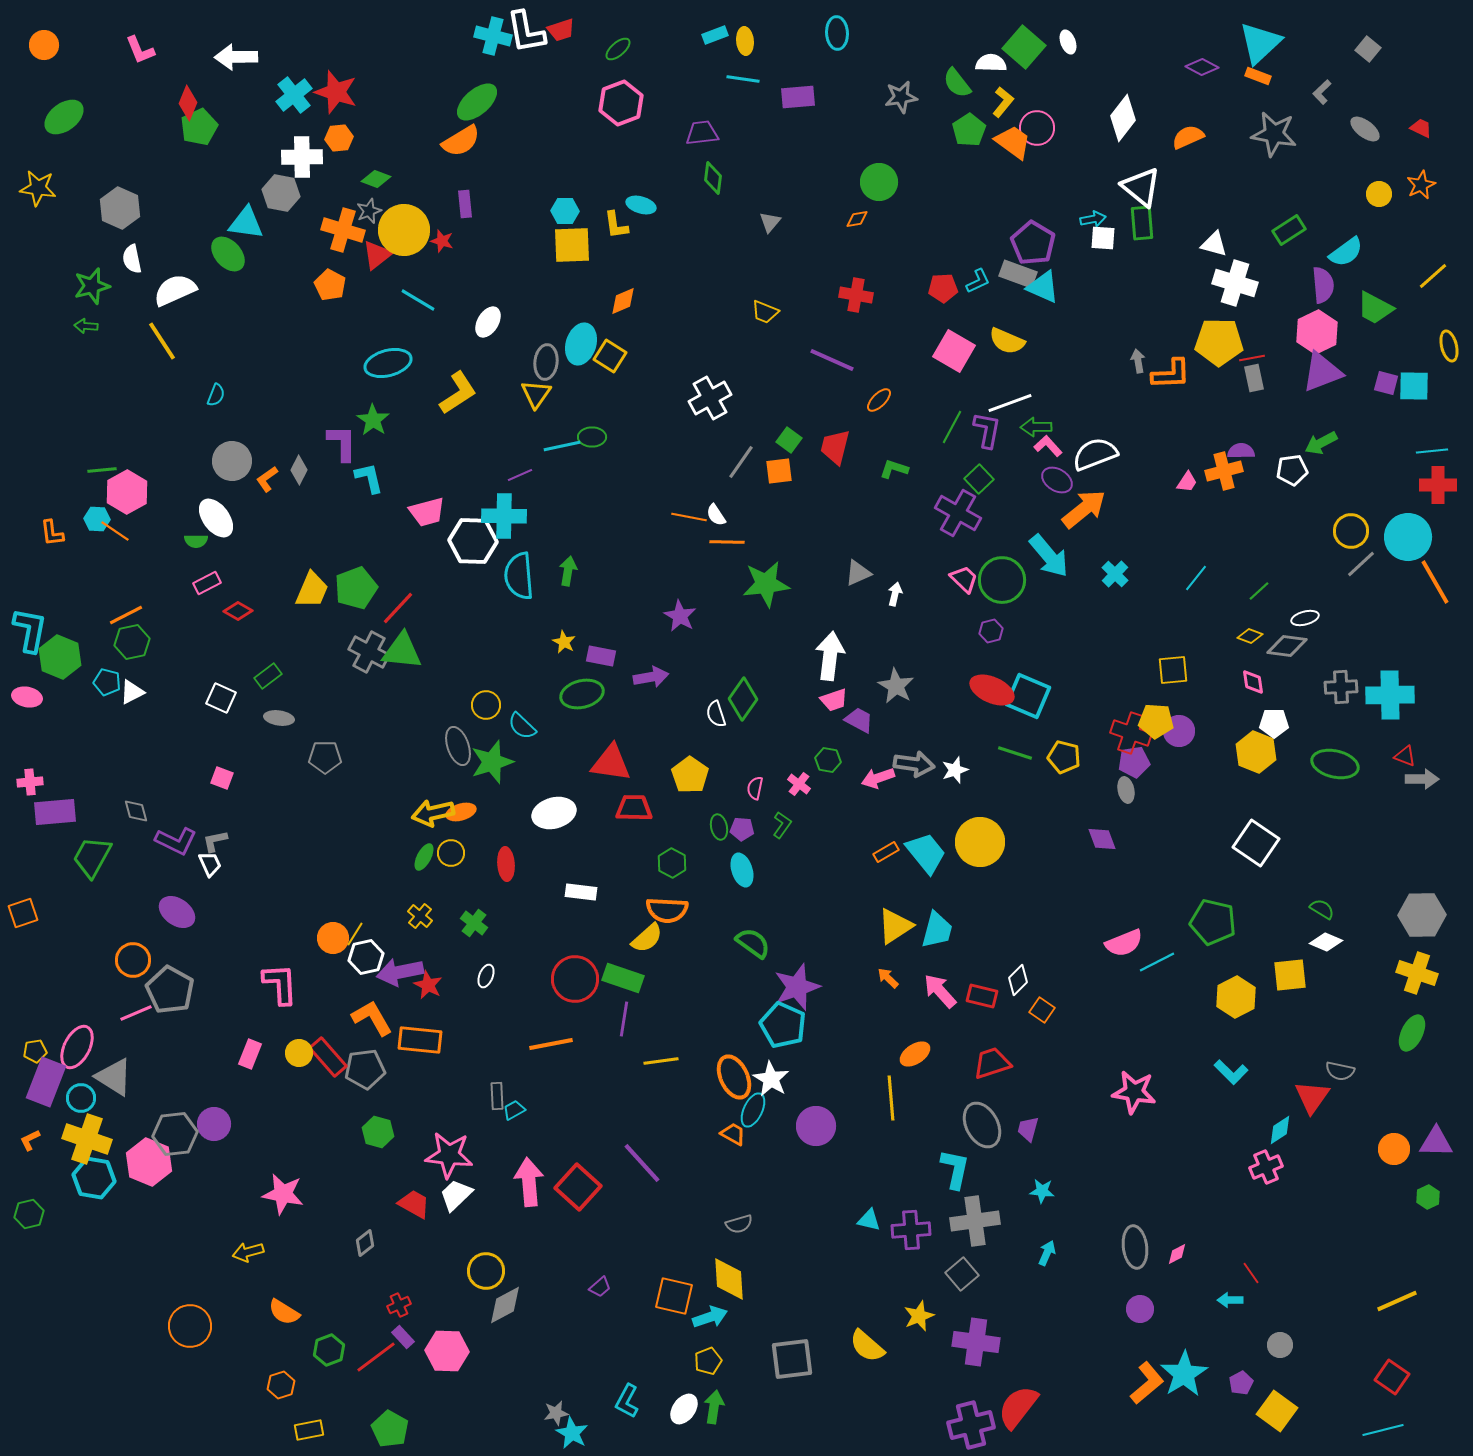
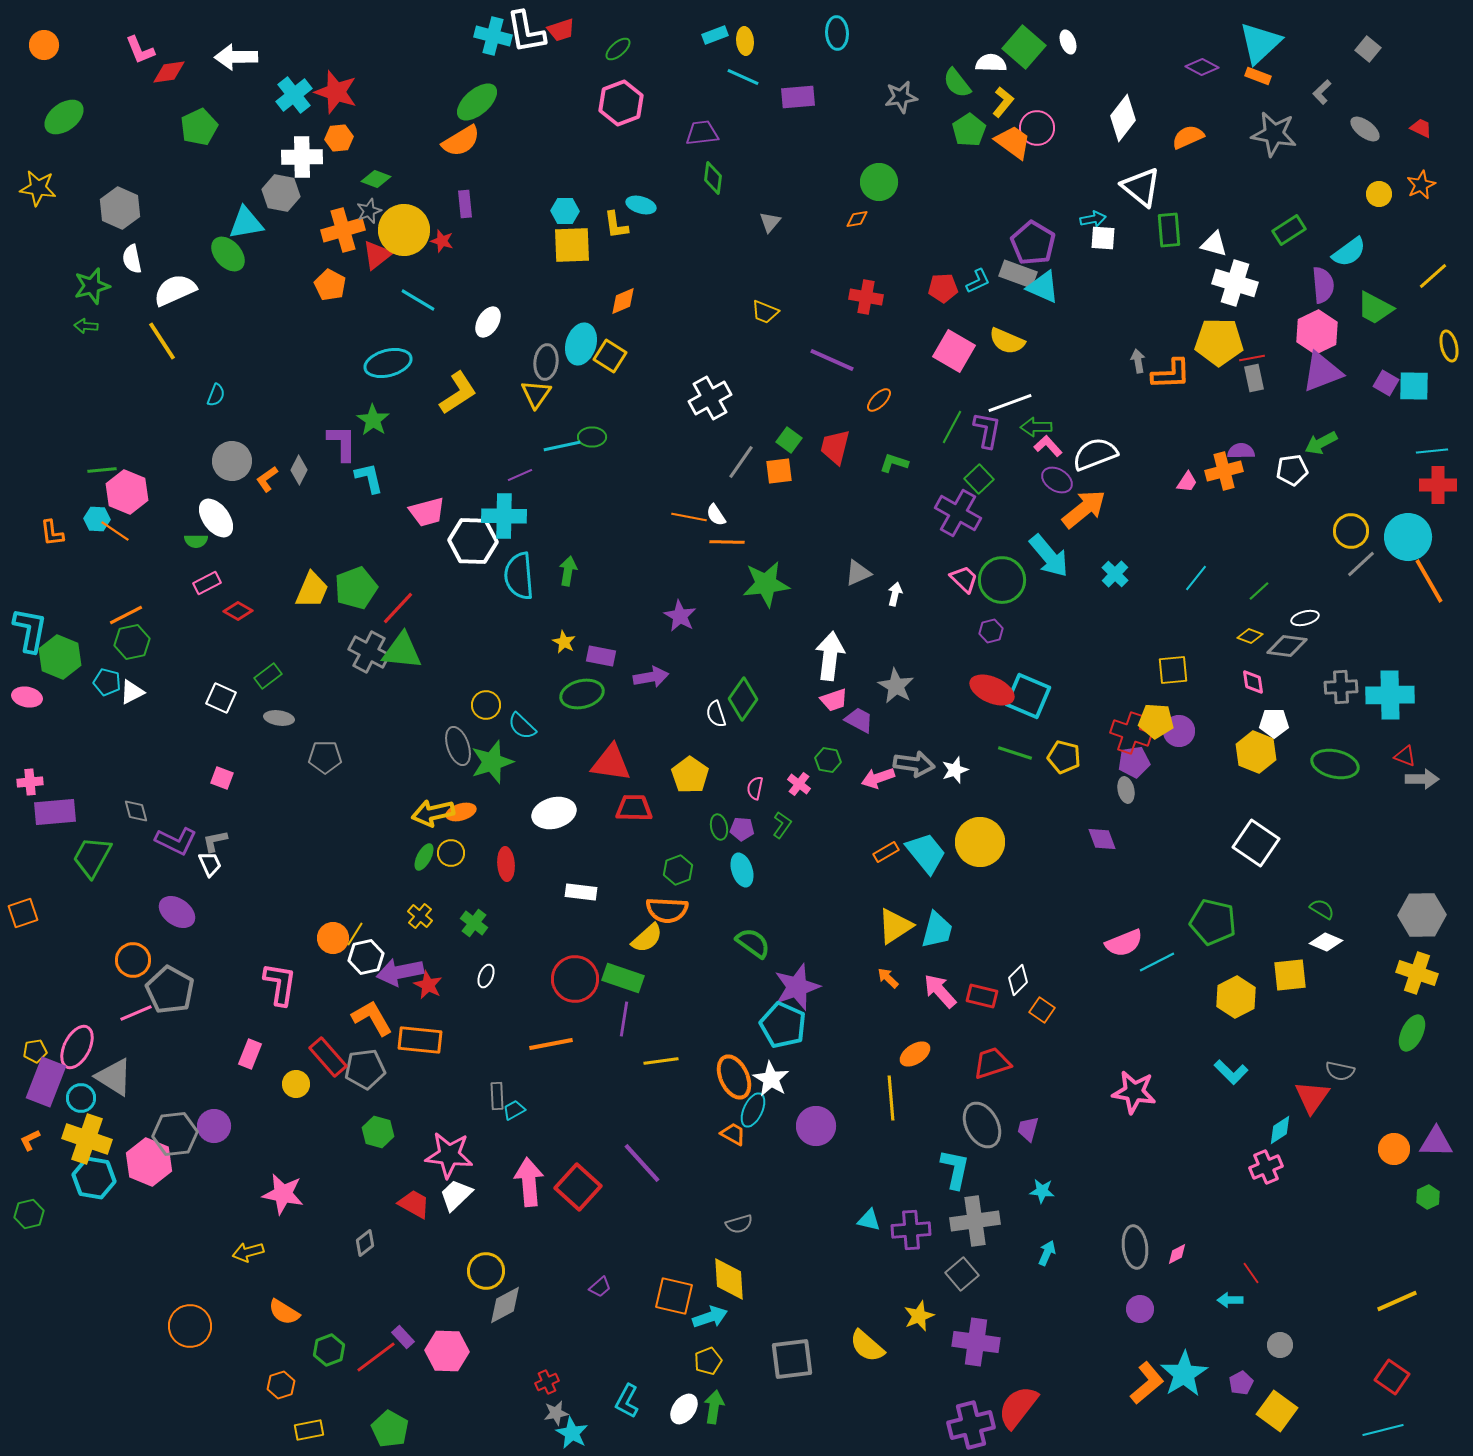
cyan line at (743, 79): moved 2 px up; rotated 16 degrees clockwise
red diamond at (188, 103): moved 19 px left, 31 px up; rotated 60 degrees clockwise
cyan triangle at (246, 223): rotated 18 degrees counterclockwise
green rectangle at (1142, 223): moved 27 px right, 7 px down
orange cross at (343, 230): rotated 33 degrees counterclockwise
cyan semicircle at (1346, 252): moved 3 px right
red cross at (856, 295): moved 10 px right, 2 px down
purple square at (1386, 383): rotated 15 degrees clockwise
green L-shape at (894, 469): moved 6 px up
pink hexagon at (127, 492): rotated 9 degrees counterclockwise
orange line at (1435, 582): moved 6 px left, 1 px up
green hexagon at (672, 863): moved 6 px right, 7 px down; rotated 12 degrees clockwise
pink L-shape at (280, 984): rotated 12 degrees clockwise
yellow circle at (299, 1053): moved 3 px left, 31 px down
purple circle at (214, 1124): moved 2 px down
red cross at (399, 1305): moved 148 px right, 77 px down
